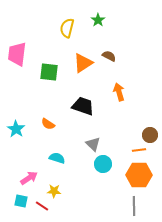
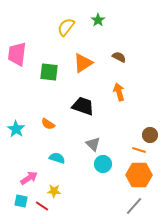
yellow semicircle: moved 1 px left, 1 px up; rotated 24 degrees clockwise
brown semicircle: moved 10 px right, 1 px down
orange line: rotated 24 degrees clockwise
gray line: rotated 42 degrees clockwise
